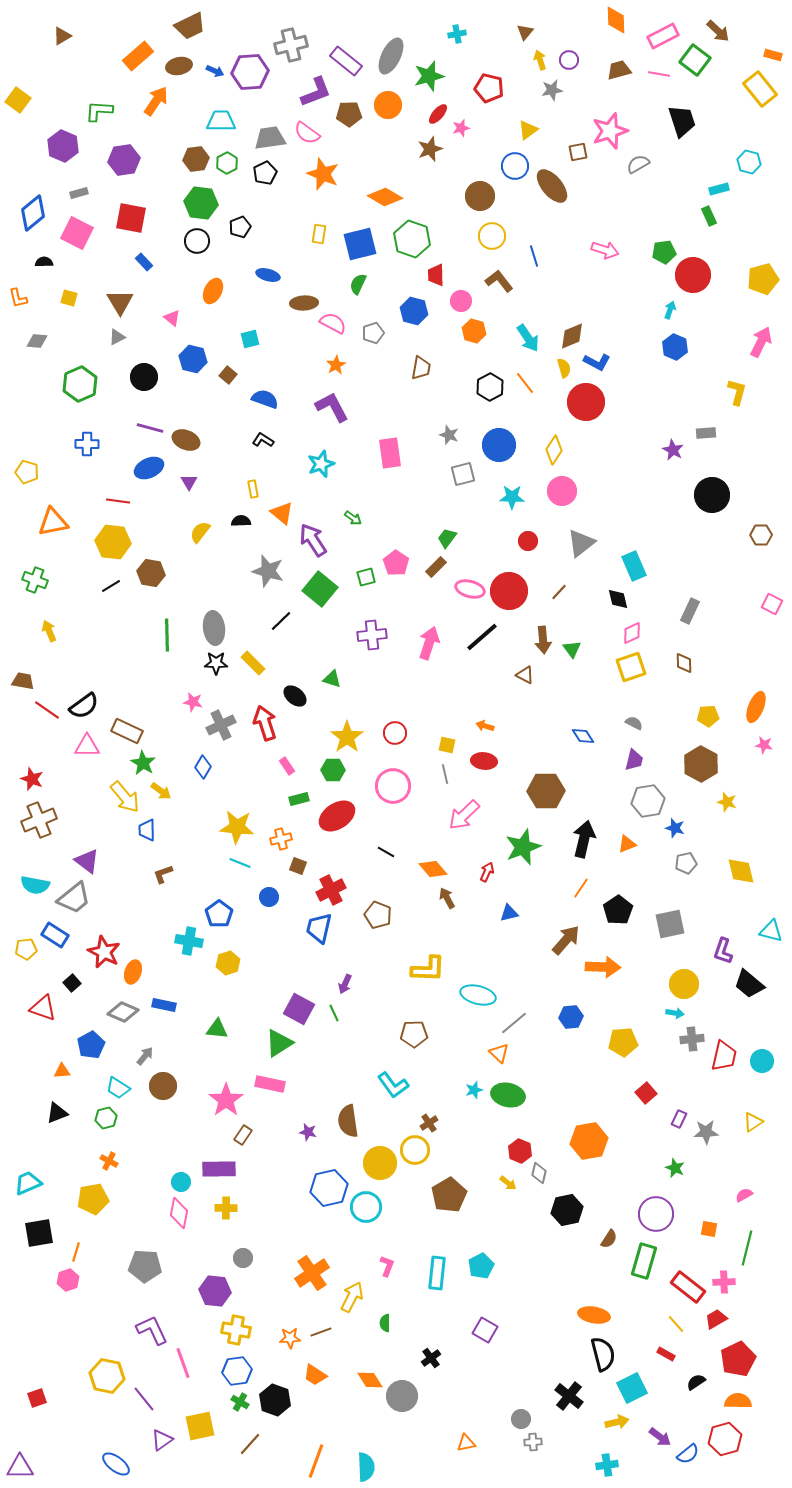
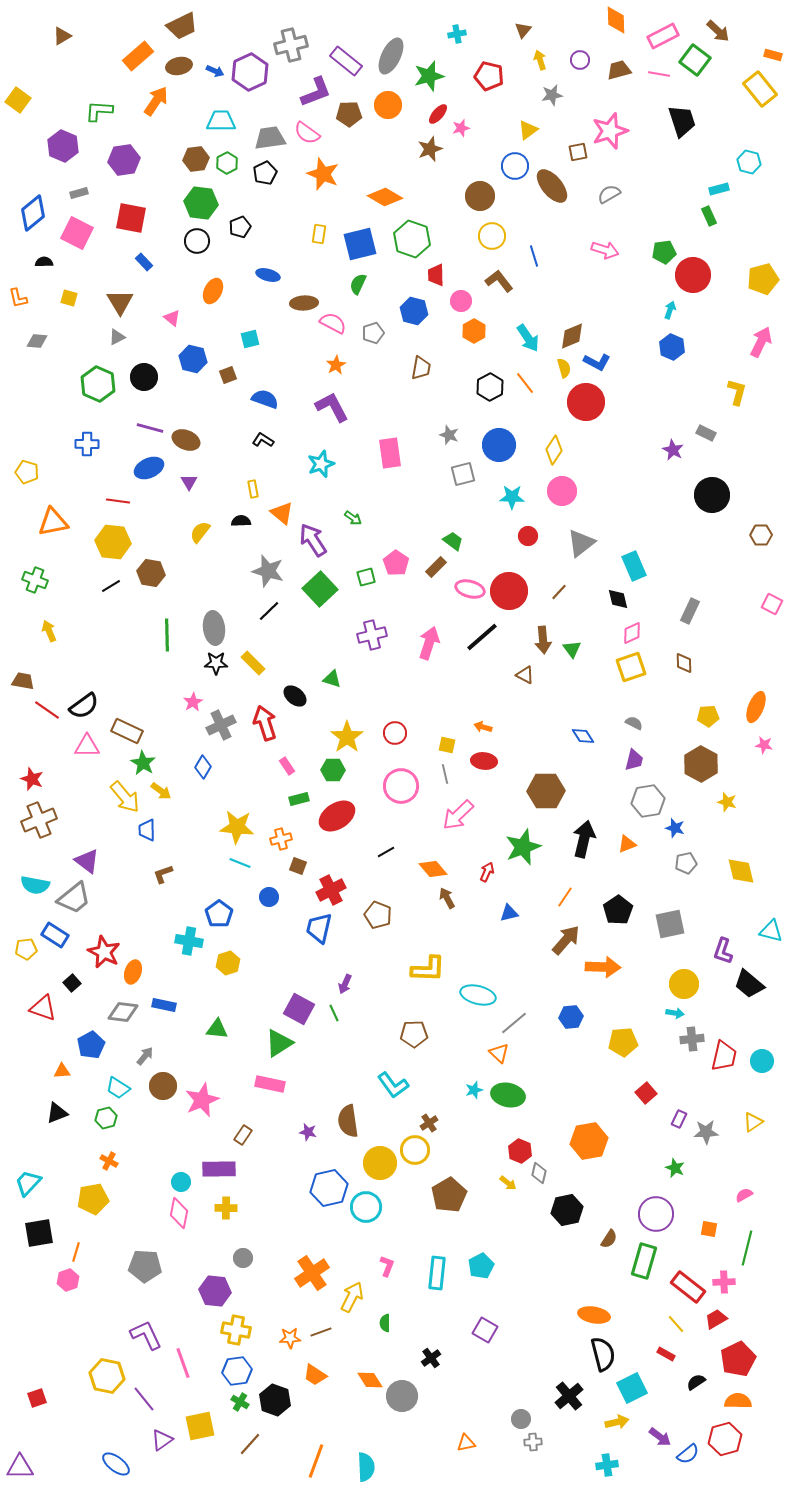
brown trapezoid at (190, 26): moved 8 px left
brown triangle at (525, 32): moved 2 px left, 2 px up
purple circle at (569, 60): moved 11 px right
purple hexagon at (250, 72): rotated 21 degrees counterclockwise
red pentagon at (489, 88): moved 12 px up
gray star at (552, 90): moved 5 px down
gray semicircle at (638, 164): moved 29 px left, 30 px down
orange hexagon at (474, 331): rotated 15 degrees clockwise
blue hexagon at (675, 347): moved 3 px left
brown square at (228, 375): rotated 30 degrees clockwise
green hexagon at (80, 384): moved 18 px right; rotated 12 degrees counterclockwise
gray rectangle at (706, 433): rotated 30 degrees clockwise
green trapezoid at (447, 538): moved 6 px right, 3 px down; rotated 90 degrees clockwise
red circle at (528, 541): moved 5 px up
green square at (320, 589): rotated 8 degrees clockwise
black line at (281, 621): moved 12 px left, 10 px up
purple cross at (372, 635): rotated 8 degrees counterclockwise
pink star at (193, 702): rotated 30 degrees clockwise
orange arrow at (485, 726): moved 2 px left, 1 px down
pink circle at (393, 786): moved 8 px right
pink arrow at (464, 815): moved 6 px left
black line at (386, 852): rotated 60 degrees counterclockwise
orange line at (581, 888): moved 16 px left, 9 px down
gray diamond at (123, 1012): rotated 16 degrees counterclockwise
pink star at (226, 1100): moved 24 px left; rotated 12 degrees clockwise
cyan trapezoid at (28, 1183): rotated 24 degrees counterclockwise
purple L-shape at (152, 1330): moved 6 px left, 5 px down
black cross at (569, 1396): rotated 12 degrees clockwise
